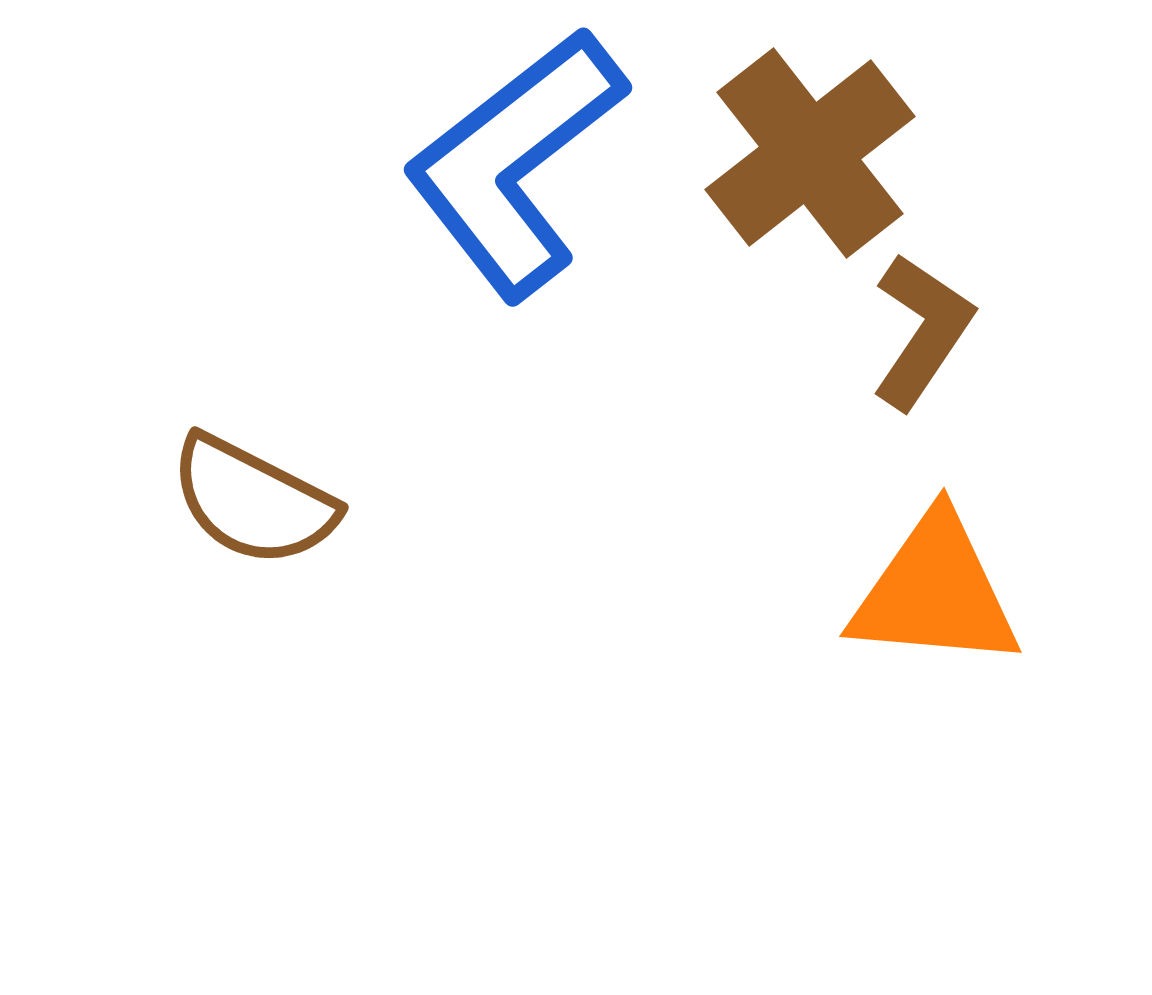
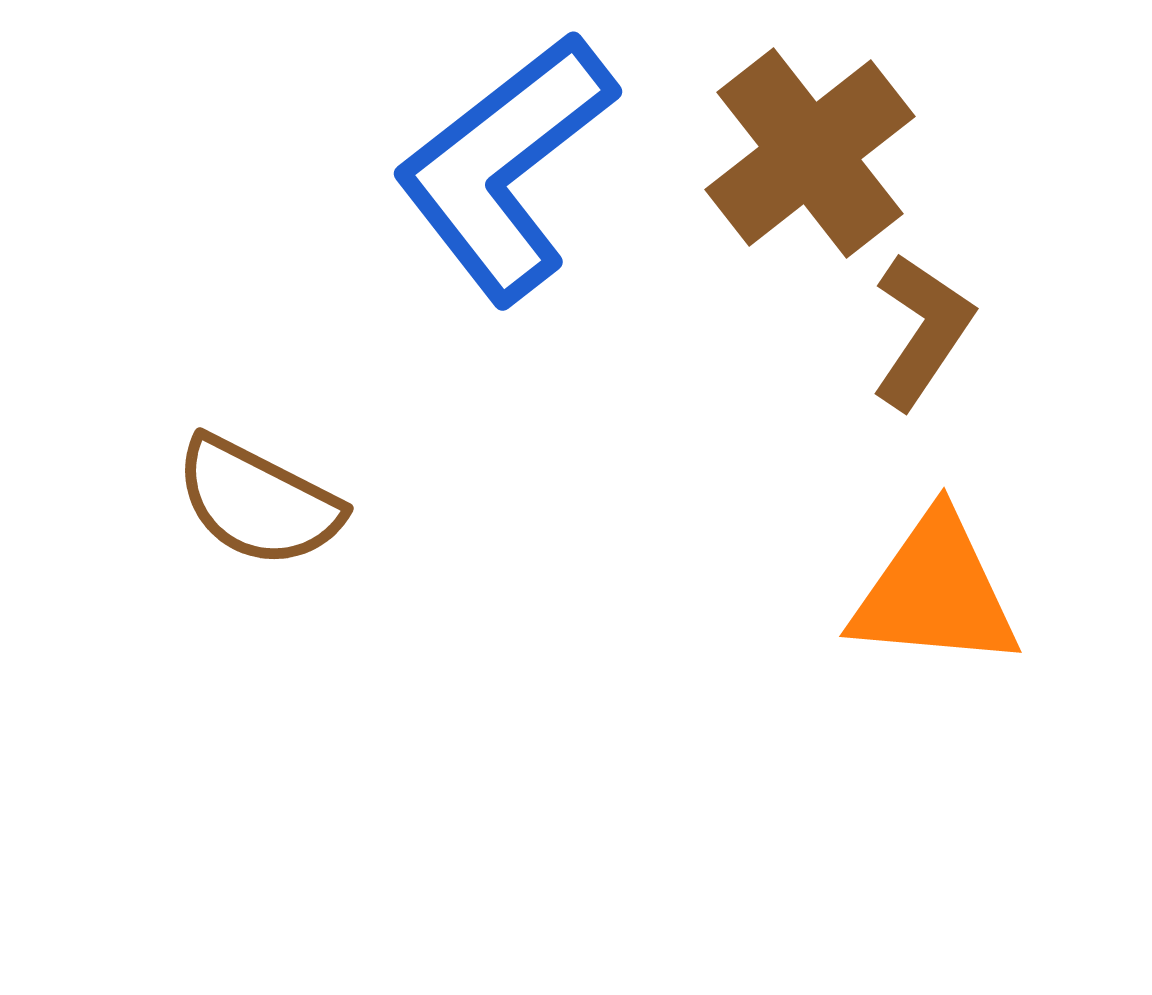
blue L-shape: moved 10 px left, 4 px down
brown semicircle: moved 5 px right, 1 px down
